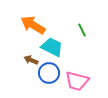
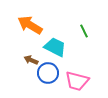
orange arrow: moved 3 px left
green line: moved 2 px right, 1 px down
cyan trapezoid: moved 3 px right
blue circle: moved 1 px left
